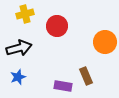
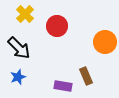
yellow cross: rotated 30 degrees counterclockwise
black arrow: rotated 60 degrees clockwise
